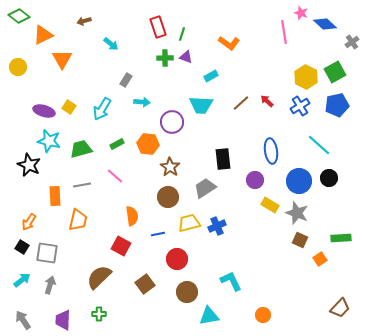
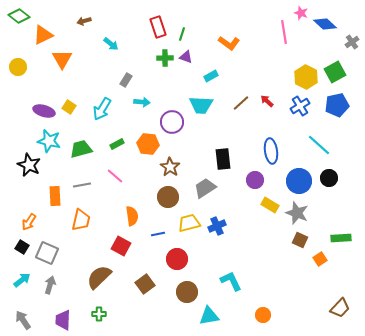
orange trapezoid at (78, 220): moved 3 px right
gray square at (47, 253): rotated 15 degrees clockwise
